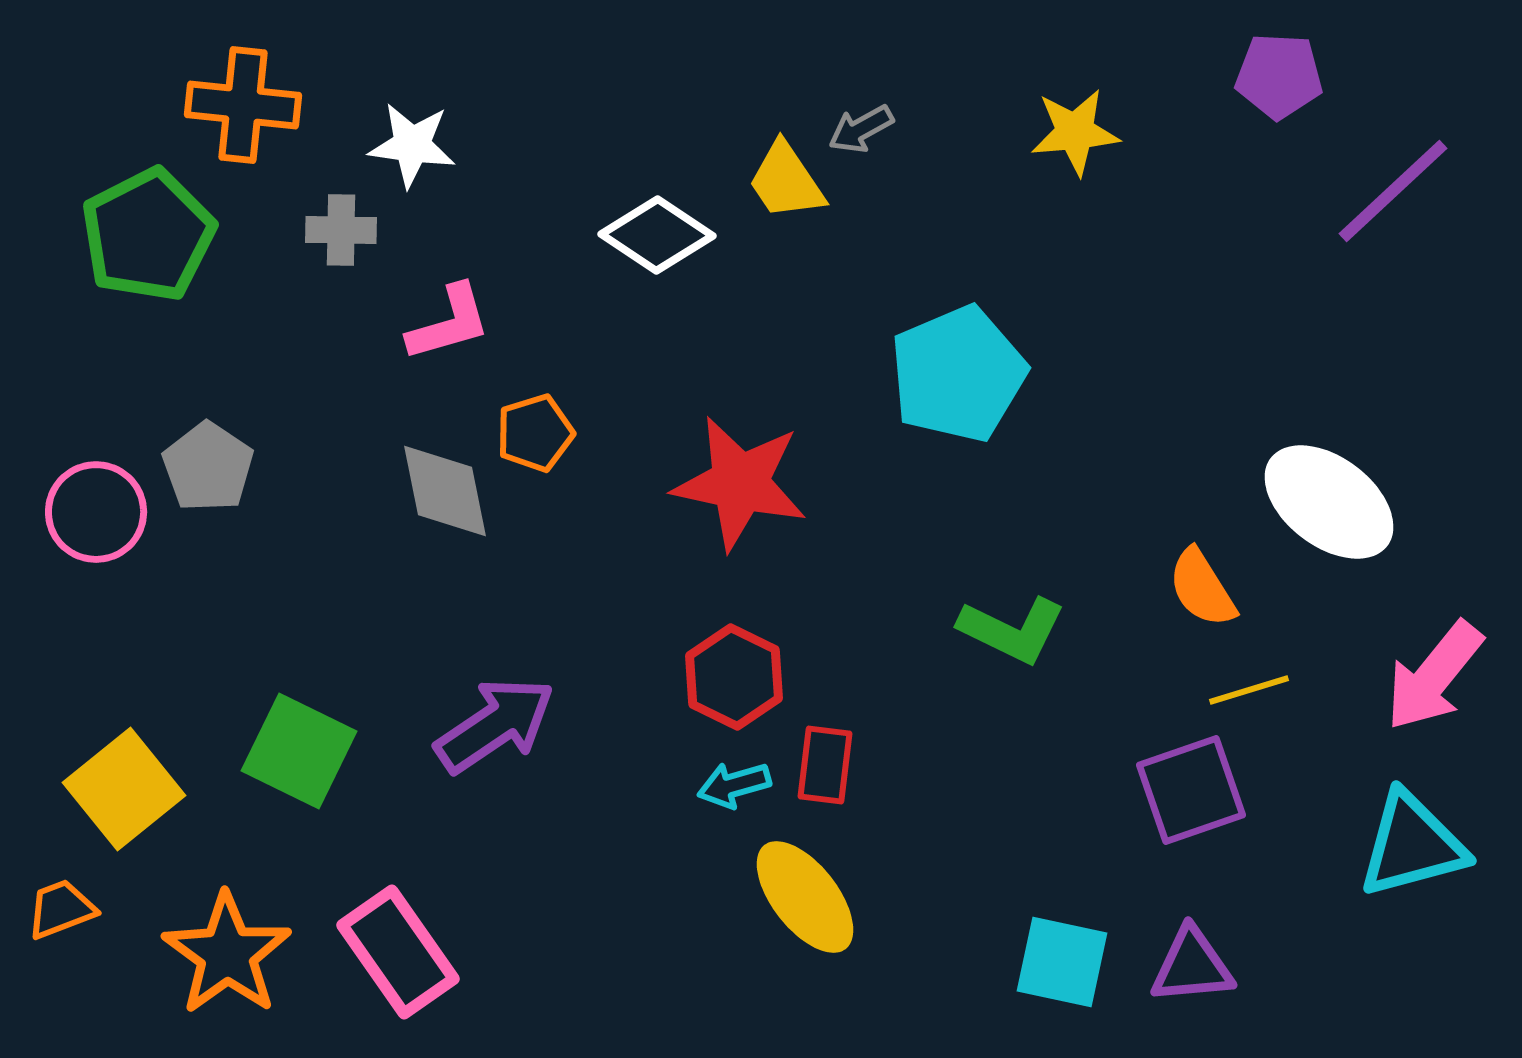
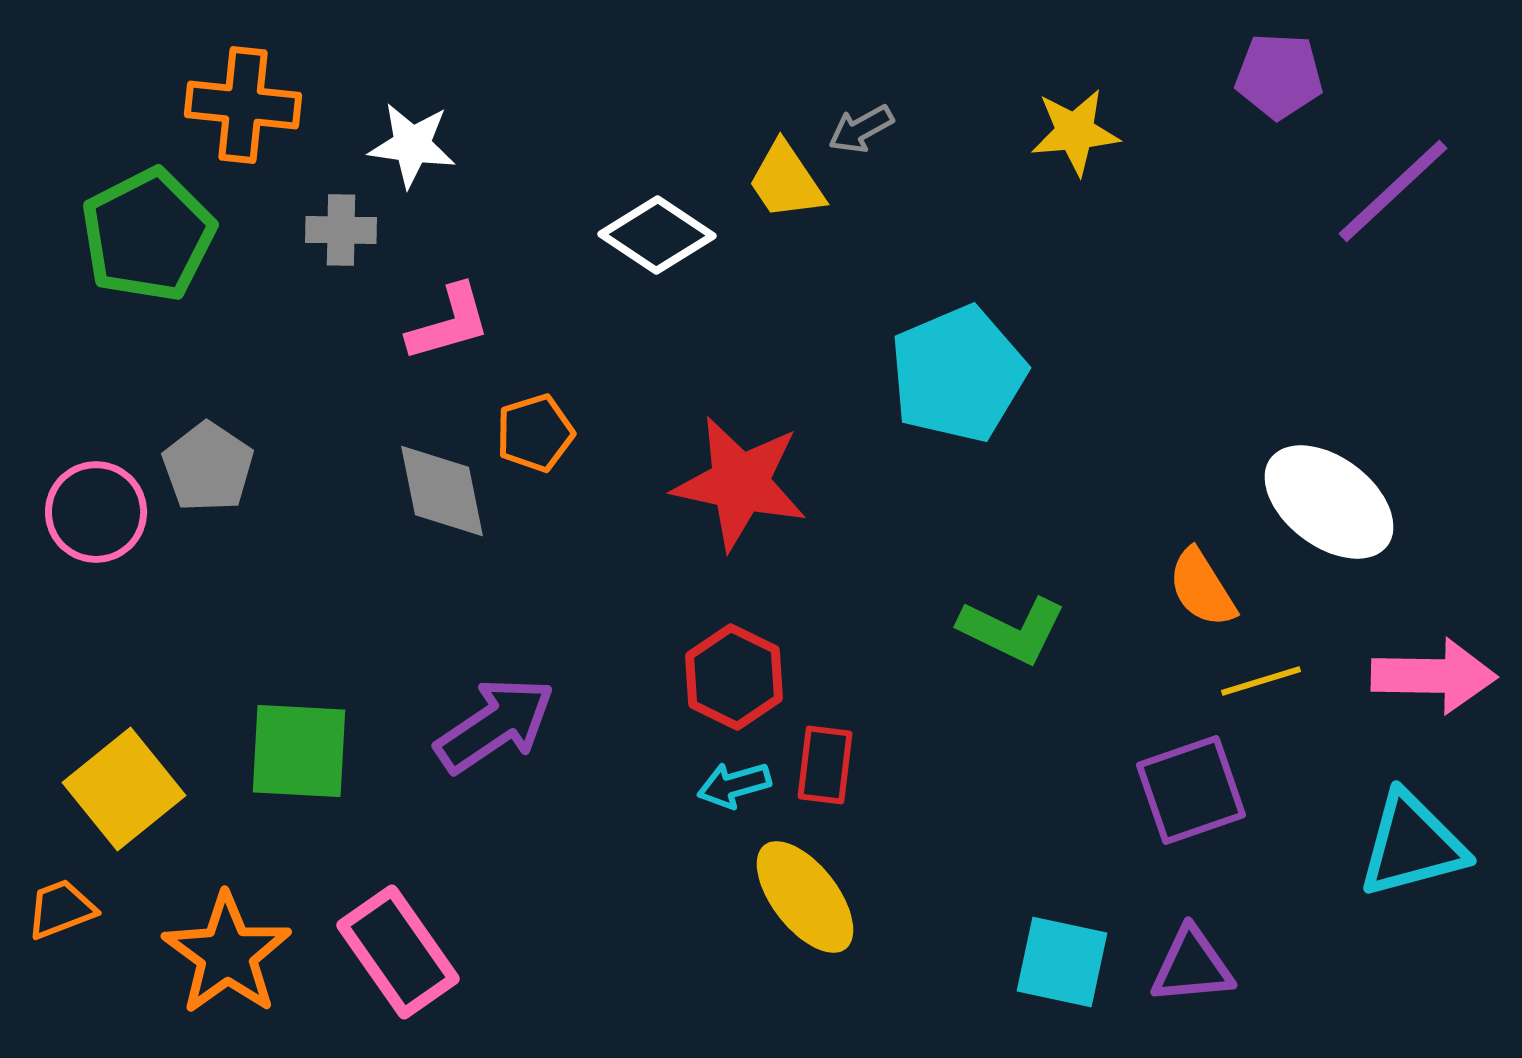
gray diamond: moved 3 px left
pink arrow: rotated 128 degrees counterclockwise
yellow line: moved 12 px right, 9 px up
green square: rotated 23 degrees counterclockwise
